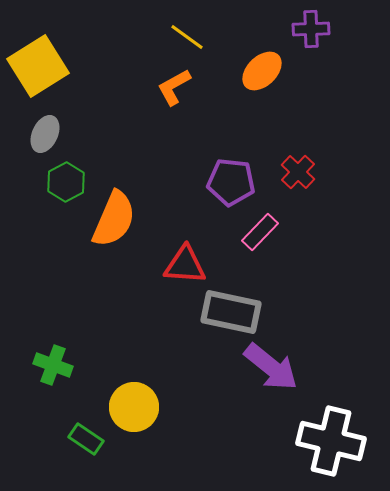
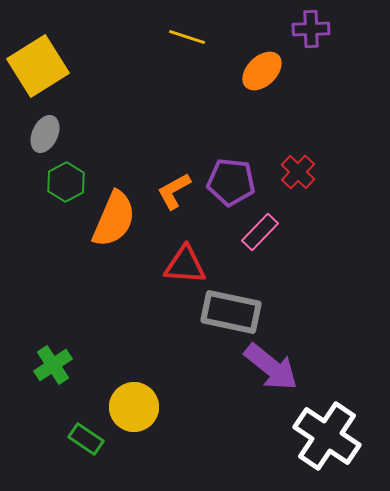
yellow line: rotated 18 degrees counterclockwise
orange L-shape: moved 104 px down
green cross: rotated 36 degrees clockwise
white cross: moved 4 px left, 5 px up; rotated 20 degrees clockwise
